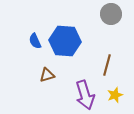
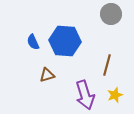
blue semicircle: moved 2 px left, 1 px down
